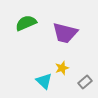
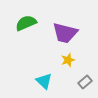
yellow star: moved 6 px right, 8 px up
